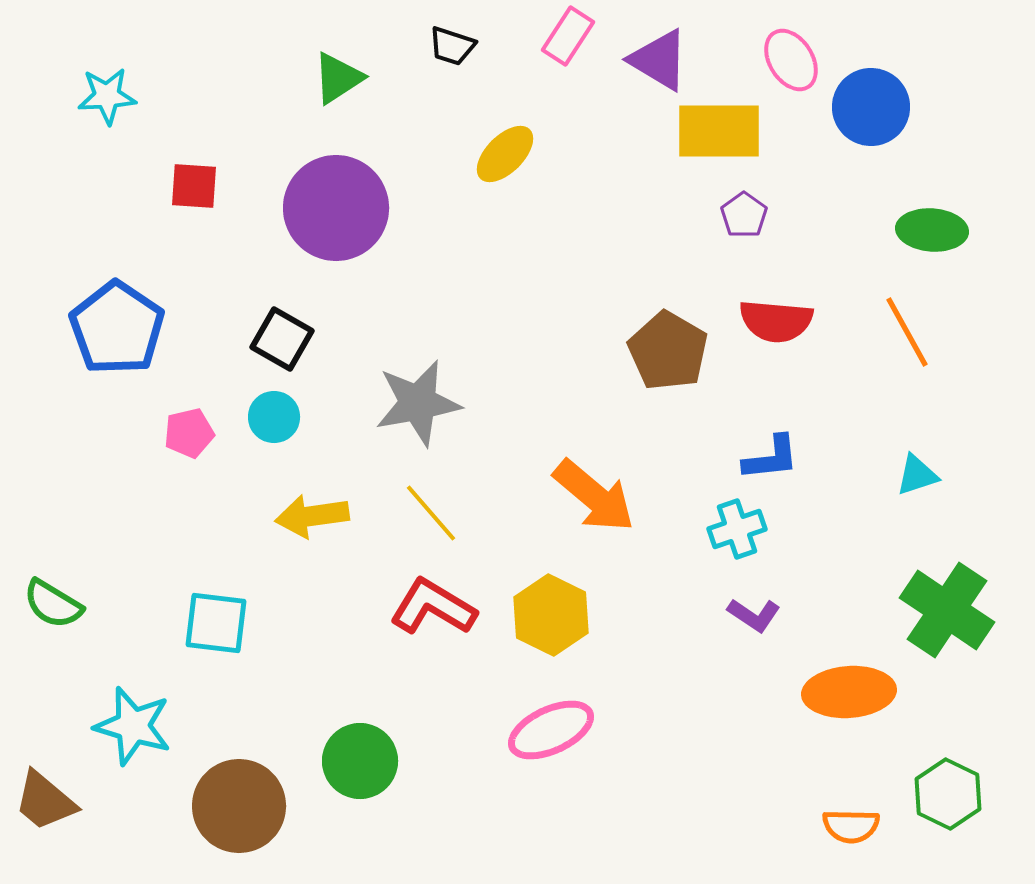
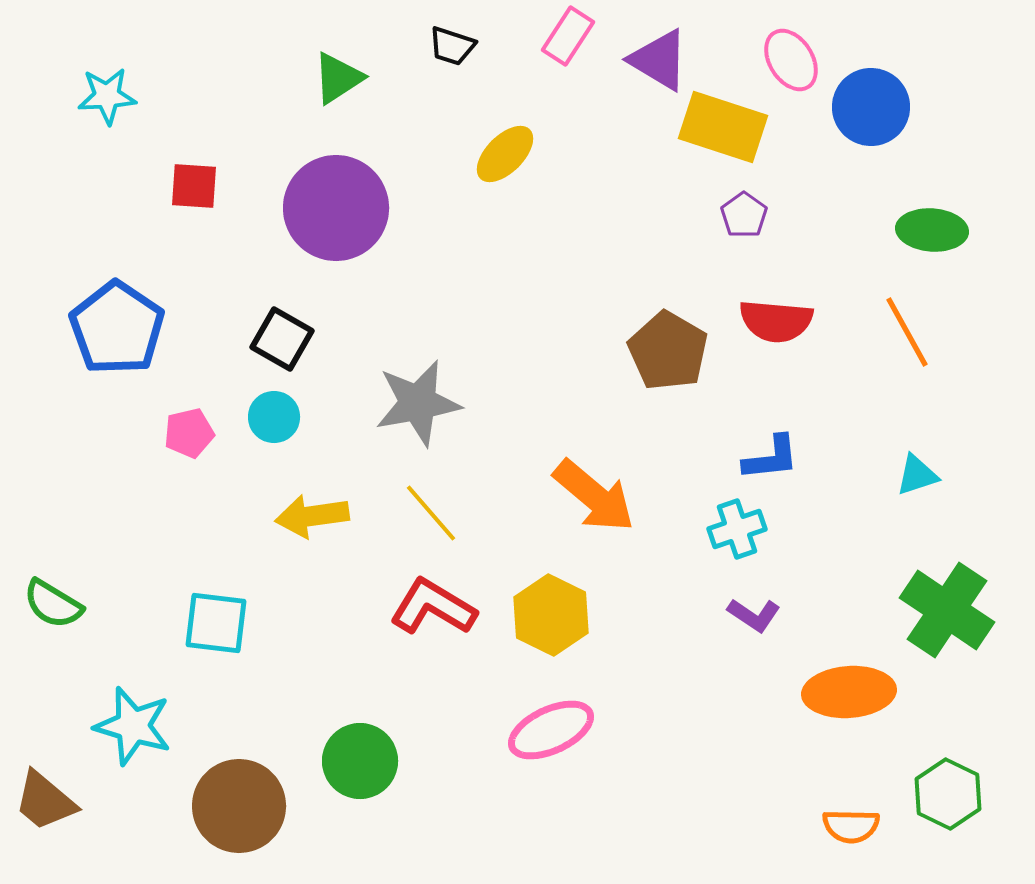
yellow rectangle at (719, 131): moved 4 px right, 4 px up; rotated 18 degrees clockwise
